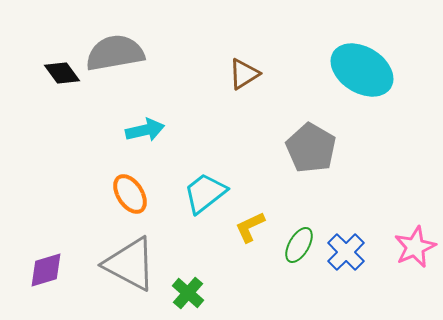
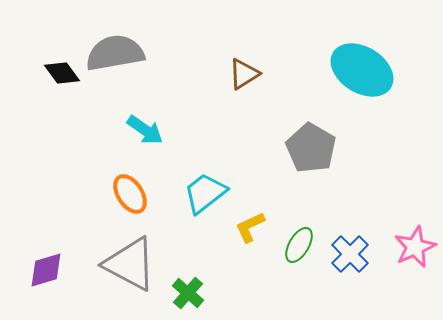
cyan arrow: rotated 48 degrees clockwise
blue cross: moved 4 px right, 2 px down
